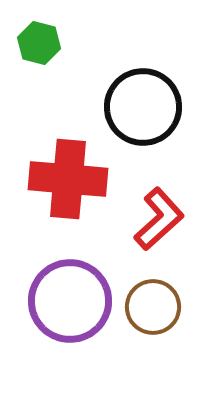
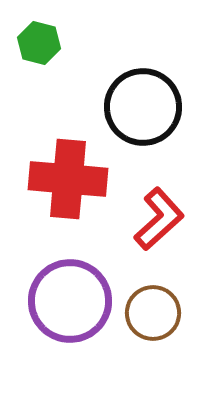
brown circle: moved 6 px down
